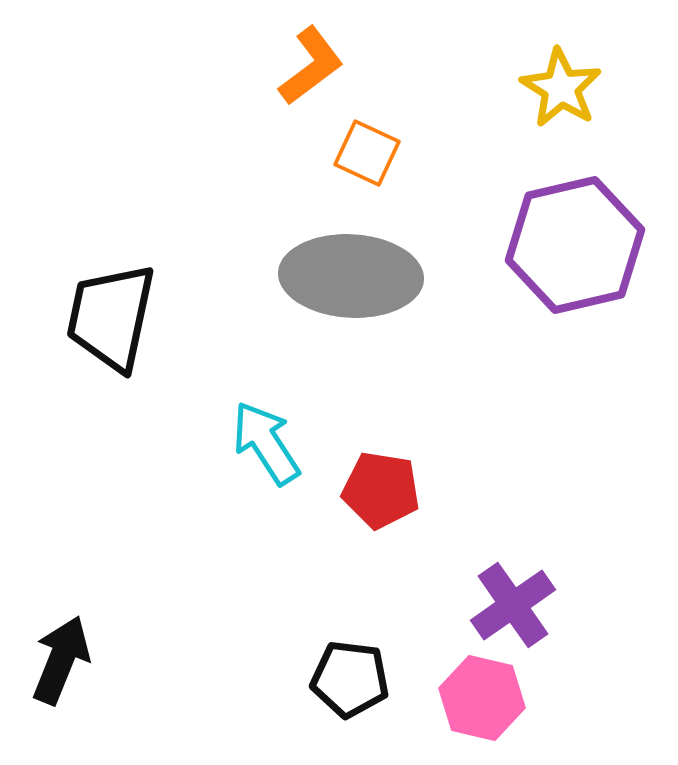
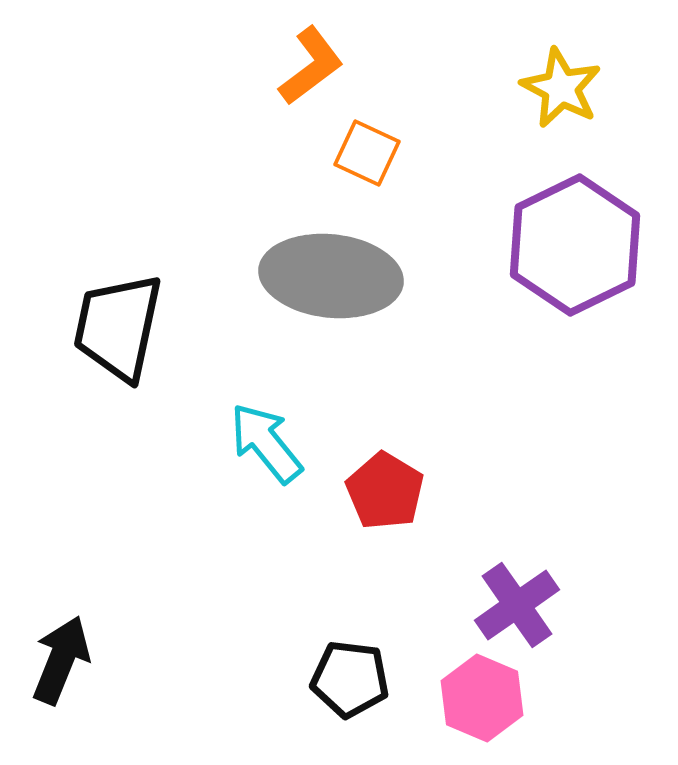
yellow star: rotated 4 degrees counterclockwise
purple hexagon: rotated 13 degrees counterclockwise
gray ellipse: moved 20 px left; rotated 3 degrees clockwise
black trapezoid: moved 7 px right, 10 px down
cyan arrow: rotated 6 degrees counterclockwise
red pentagon: moved 4 px right, 1 px down; rotated 22 degrees clockwise
purple cross: moved 4 px right
pink hexagon: rotated 10 degrees clockwise
